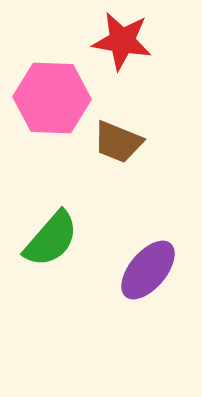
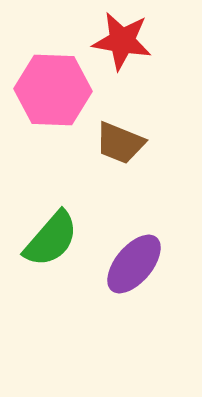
pink hexagon: moved 1 px right, 8 px up
brown trapezoid: moved 2 px right, 1 px down
purple ellipse: moved 14 px left, 6 px up
